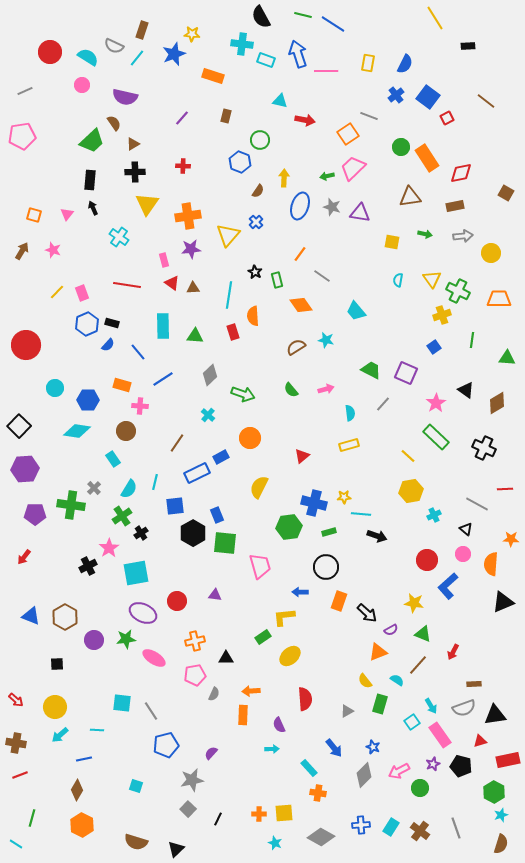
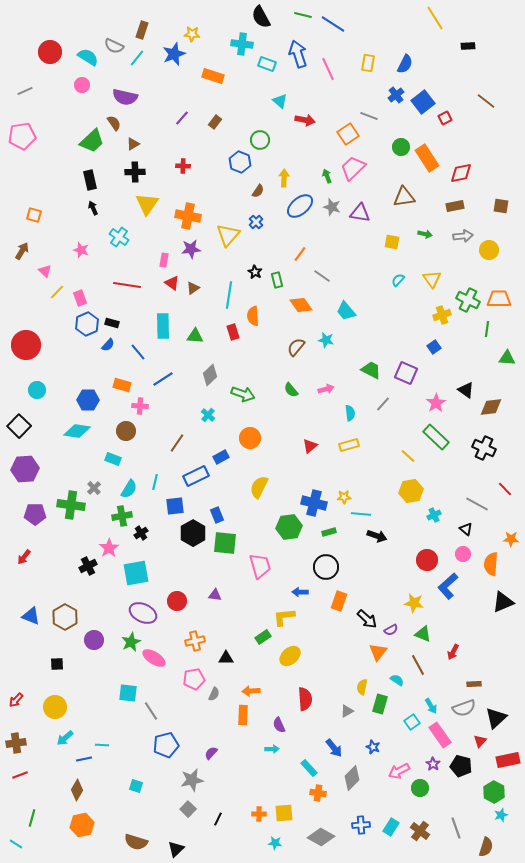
cyan rectangle at (266, 60): moved 1 px right, 4 px down
pink line at (326, 71): moved 2 px right, 2 px up; rotated 65 degrees clockwise
blue square at (428, 97): moved 5 px left, 5 px down; rotated 15 degrees clockwise
cyan triangle at (280, 101): rotated 28 degrees clockwise
brown rectangle at (226, 116): moved 11 px left, 6 px down; rotated 24 degrees clockwise
red square at (447, 118): moved 2 px left
green arrow at (327, 176): rotated 80 degrees clockwise
black rectangle at (90, 180): rotated 18 degrees counterclockwise
brown square at (506, 193): moved 5 px left, 13 px down; rotated 21 degrees counterclockwise
brown triangle at (410, 197): moved 6 px left
blue ellipse at (300, 206): rotated 32 degrees clockwise
pink triangle at (67, 214): moved 22 px left, 57 px down; rotated 24 degrees counterclockwise
orange cross at (188, 216): rotated 20 degrees clockwise
pink star at (53, 250): moved 28 px right
yellow circle at (491, 253): moved 2 px left, 3 px up
pink rectangle at (164, 260): rotated 24 degrees clockwise
cyan semicircle at (398, 280): rotated 32 degrees clockwise
brown triangle at (193, 288): rotated 32 degrees counterclockwise
green cross at (458, 291): moved 10 px right, 9 px down
pink rectangle at (82, 293): moved 2 px left, 5 px down
cyan trapezoid at (356, 311): moved 10 px left
green line at (472, 340): moved 15 px right, 11 px up
brown semicircle at (296, 347): rotated 18 degrees counterclockwise
cyan circle at (55, 388): moved 18 px left, 2 px down
brown diamond at (497, 403): moved 6 px left, 4 px down; rotated 25 degrees clockwise
red triangle at (302, 456): moved 8 px right, 10 px up
cyan rectangle at (113, 459): rotated 35 degrees counterclockwise
blue rectangle at (197, 473): moved 1 px left, 3 px down
red line at (505, 489): rotated 49 degrees clockwise
green cross at (122, 516): rotated 24 degrees clockwise
black arrow at (367, 613): moved 6 px down
green star at (126, 639): moved 5 px right, 3 px down; rotated 18 degrees counterclockwise
orange triangle at (378, 652): rotated 30 degrees counterclockwise
brown line at (418, 665): rotated 70 degrees counterclockwise
pink pentagon at (195, 675): moved 1 px left, 4 px down
yellow semicircle at (365, 681): moved 3 px left, 6 px down; rotated 49 degrees clockwise
red arrow at (16, 700): rotated 91 degrees clockwise
cyan square at (122, 703): moved 6 px right, 10 px up
black triangle at (495, 715): moved 1 px right, 3 px down; rotated 35 degrees counterclockwise
cyan line at (97, 730): moved 5 px right, 15 px down
cyan arrow at (60, 735): moved 5 px right, 3 px down
red triangle at (480, 741): rotated 32 degrees counterclockwise
brown cross at (16, 743): rotated 18 degrees counterclockwise
purple star at (433, 764): rotated 16 degrees counterclockwise
gray diamond at (364, 775): moved 12 px left, 3 px down
orange hexagon at (82, 825): rotated 20 degrees clockwise
cyan star at (275, 843): rotated 16 degrees counterclockwise
brown semicircle at (501, 844): moved 15 px left, 3 px down
